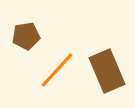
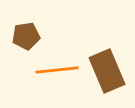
orange line: rotated 42 degrees clockwise
